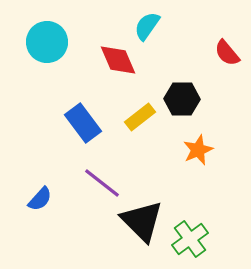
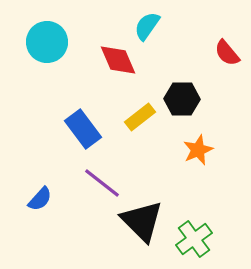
blue rectangle: moved 6 px down
green cross: moved 4 px right
